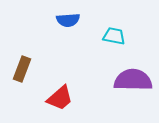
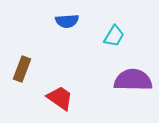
blue semicircle: moved 1 px left, 1 px down
cyan trapezoid: rotated 110 degrees clockwise
red trapezoid: rotated 104 degrees counterclockwise
